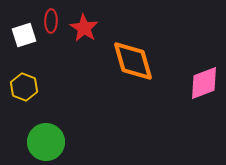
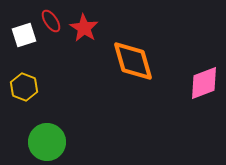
red ellipse: rotated 35 degrees counterclockwise
green circle: moved 1 px right
